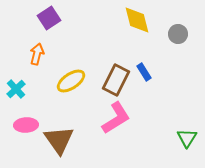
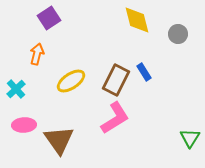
pink L-shape: moved 1 px left
pink ellipse: moved 2 px left
green triangle: moved 3 px right
